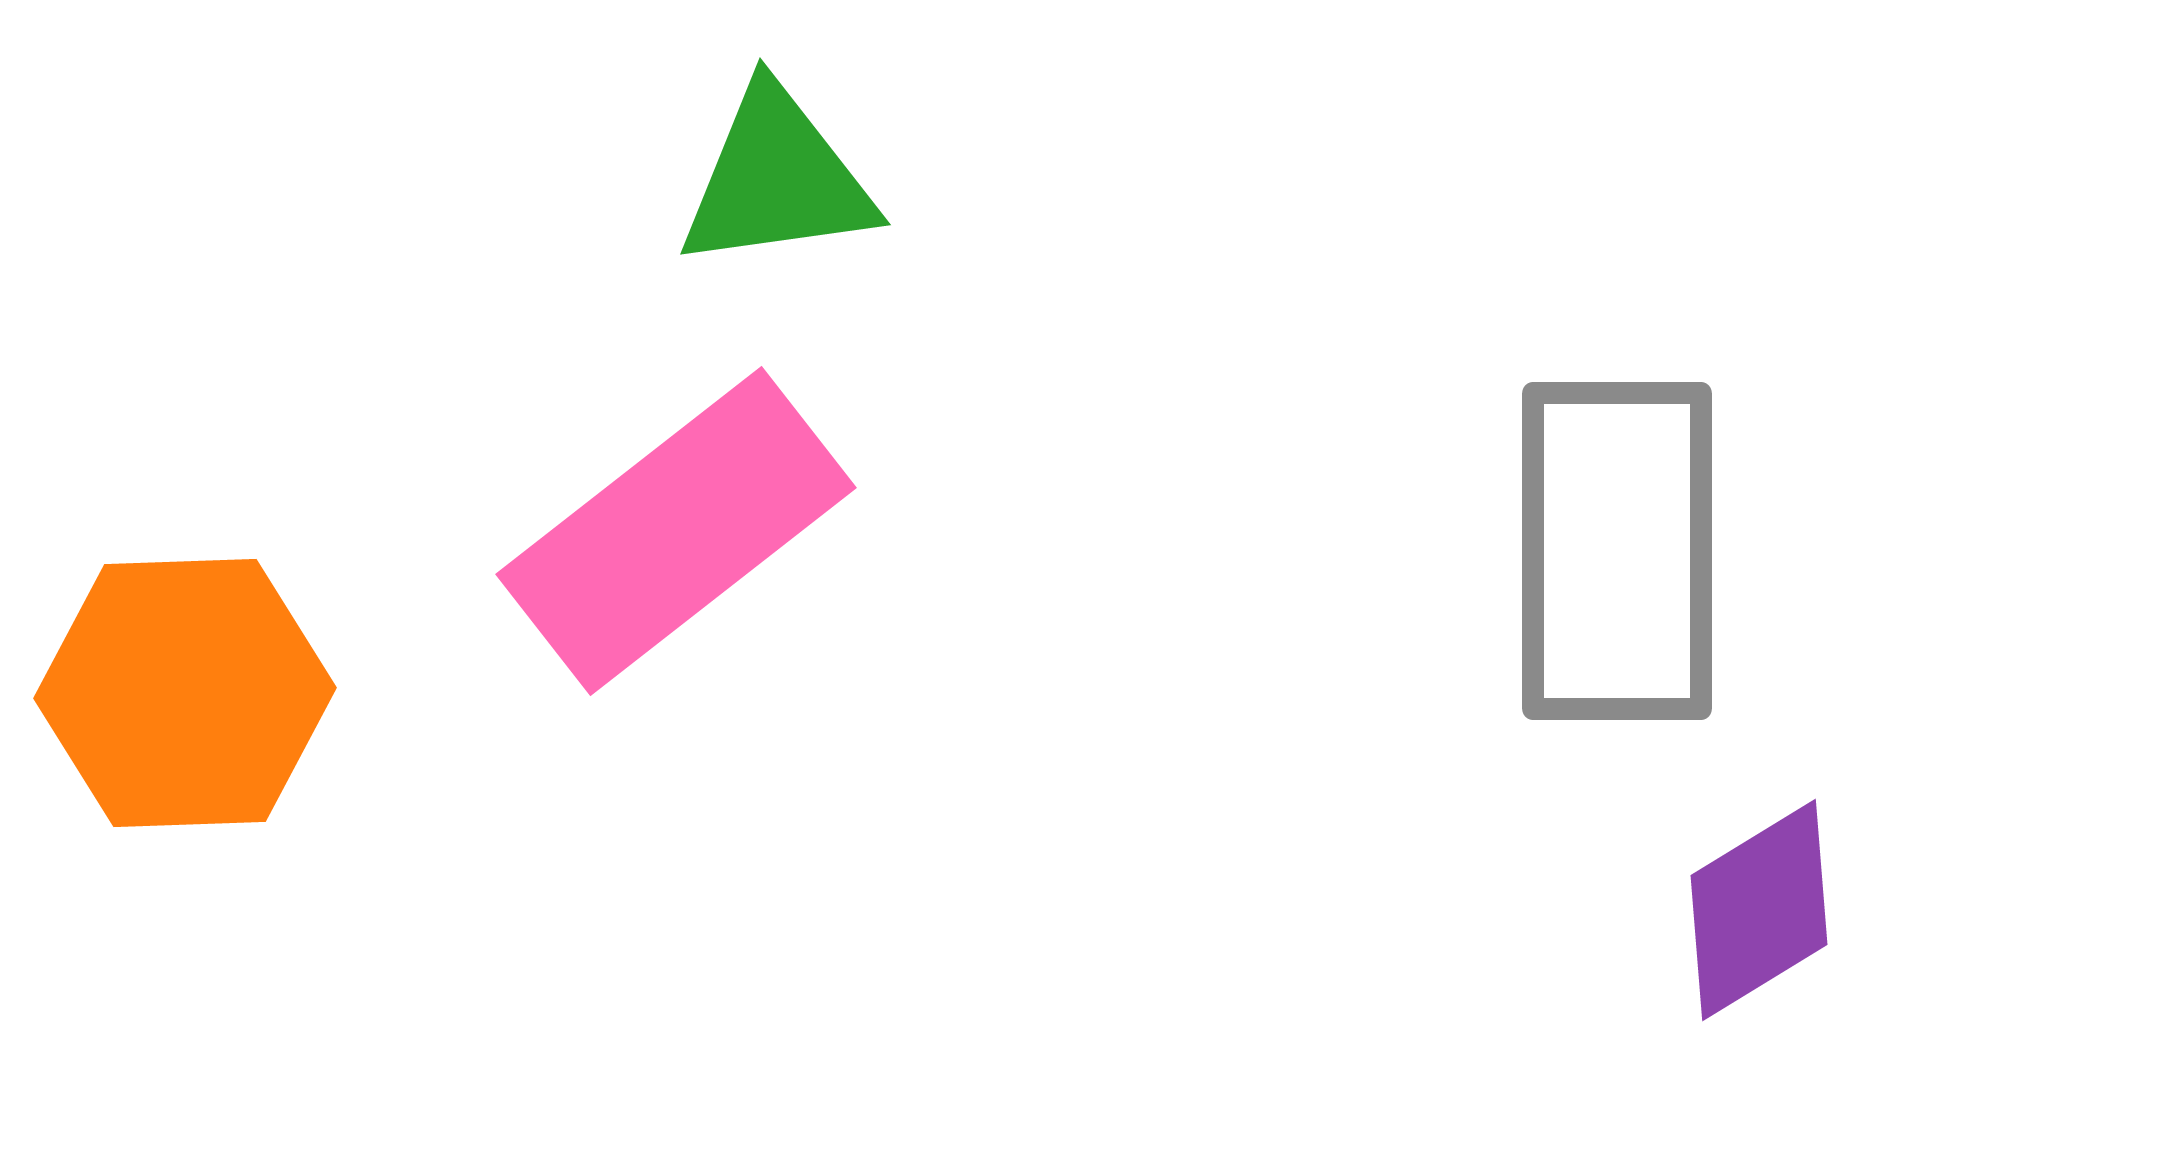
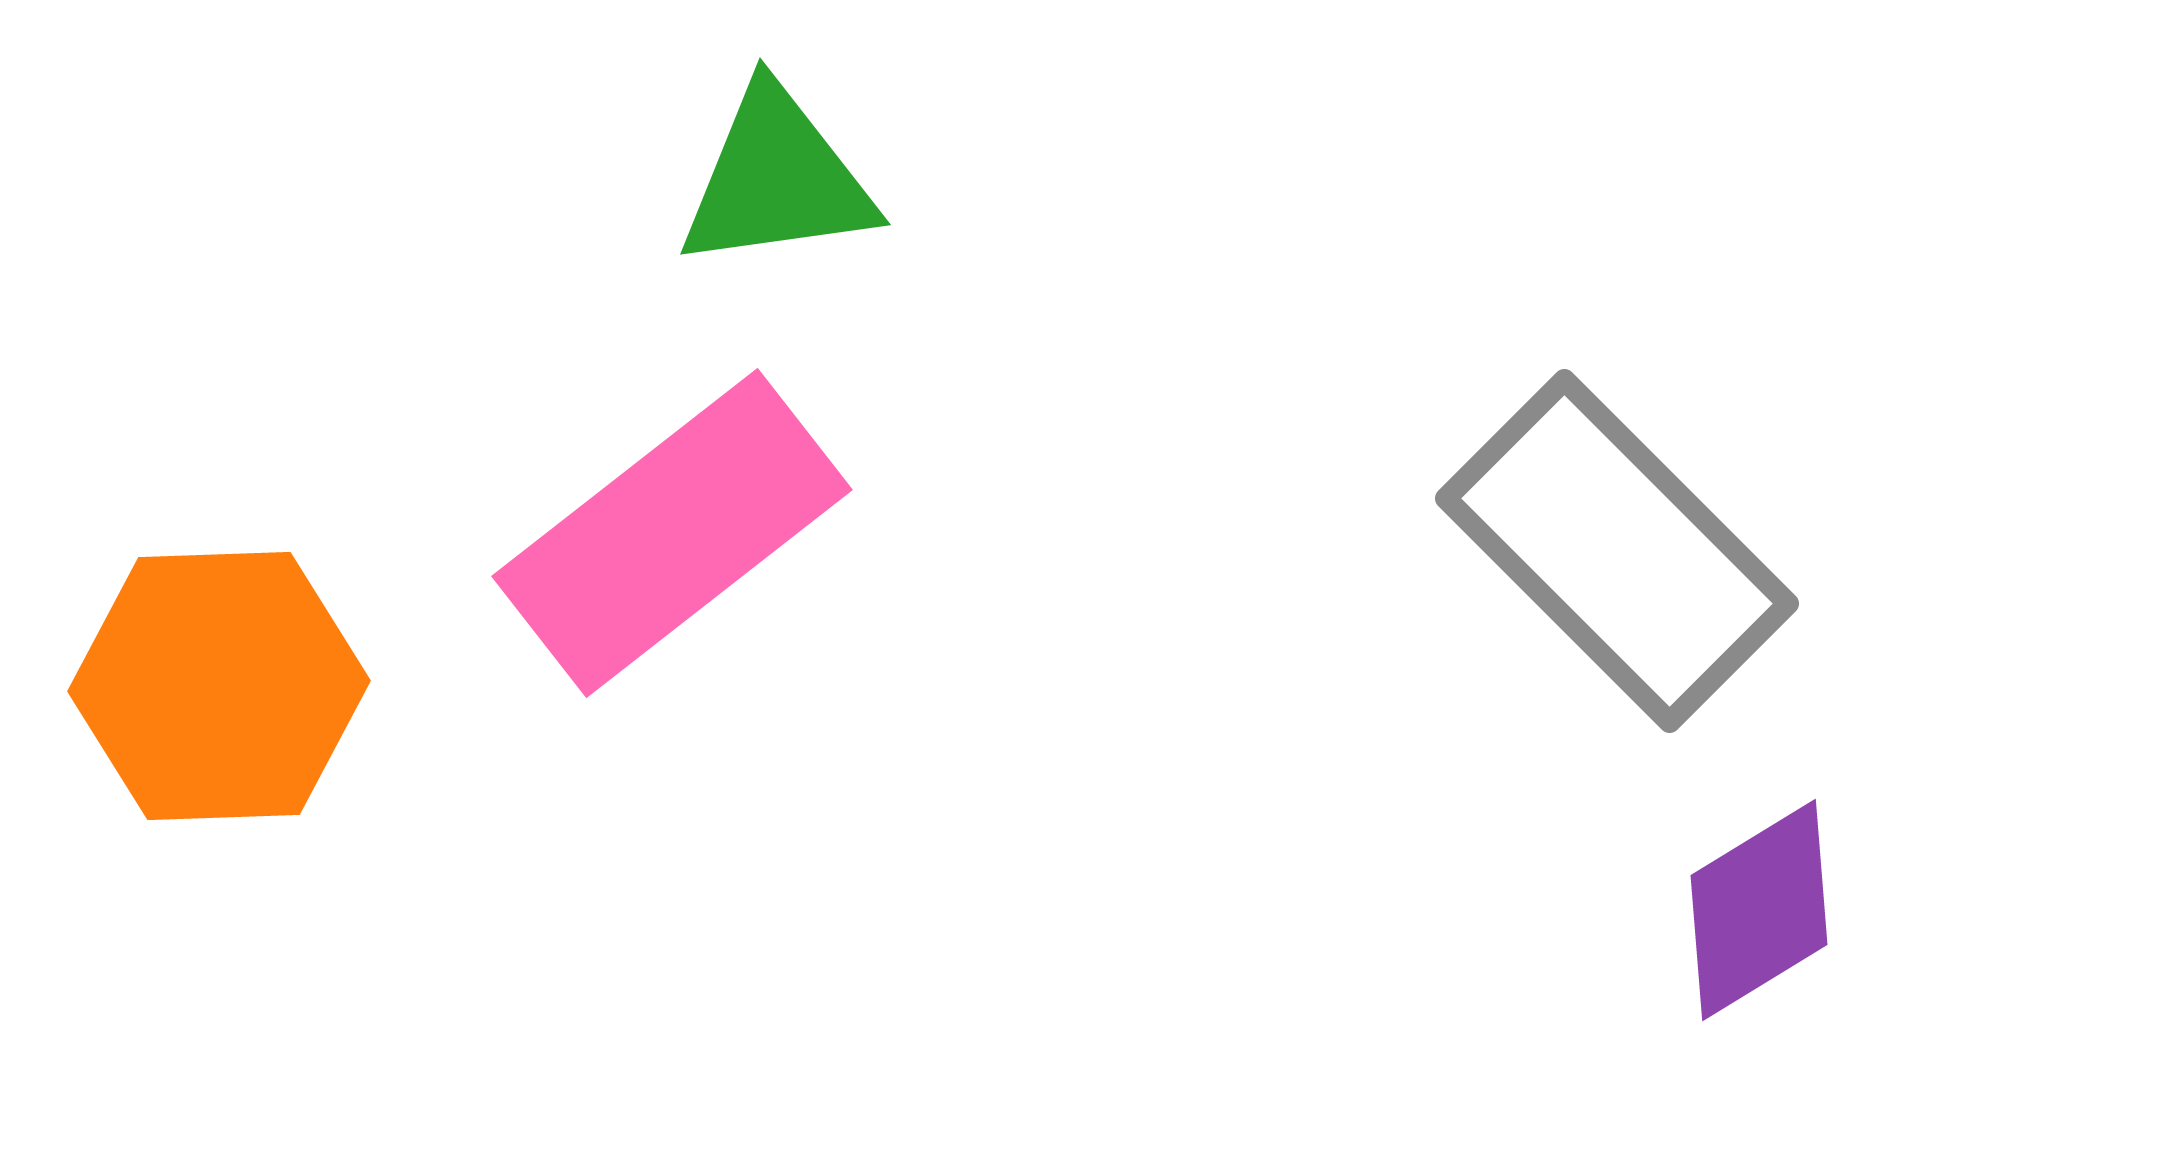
pink rectangle: moved 4 px left, 2 px down
gray rectangle: rotated 45 degrees counterclockwise
orange hexagon: moved 34 px right, 7 px up
